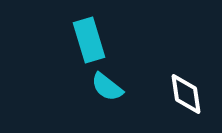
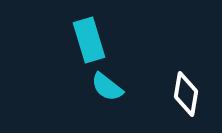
white diamond: rotated 18 degrees clockwise
